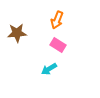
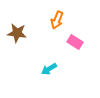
brown star: rotated 12 degrees clockwise
pink rectangle: moved 17 px right, 3 px up
